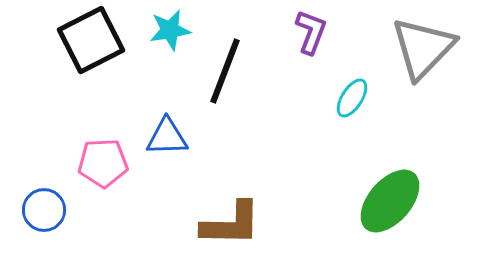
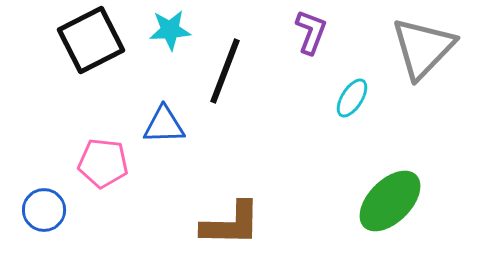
cyan star: rotated 6 degrees clockwise
blue triangle: moved 3 px left, 12 px up
pink pentagon: rotated 9 degrees clockwise
green ellipse: rotated 4 degrees clockwise
